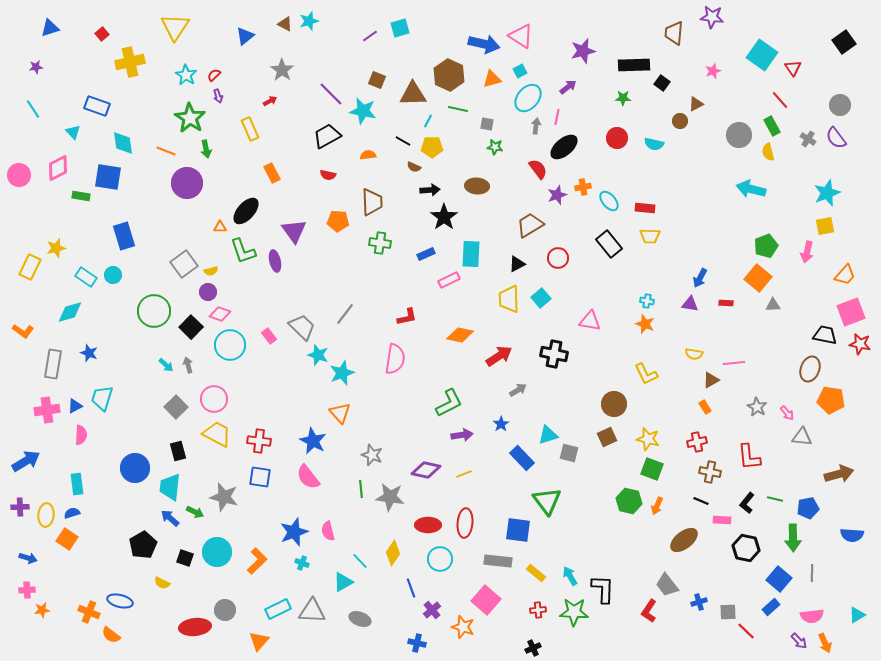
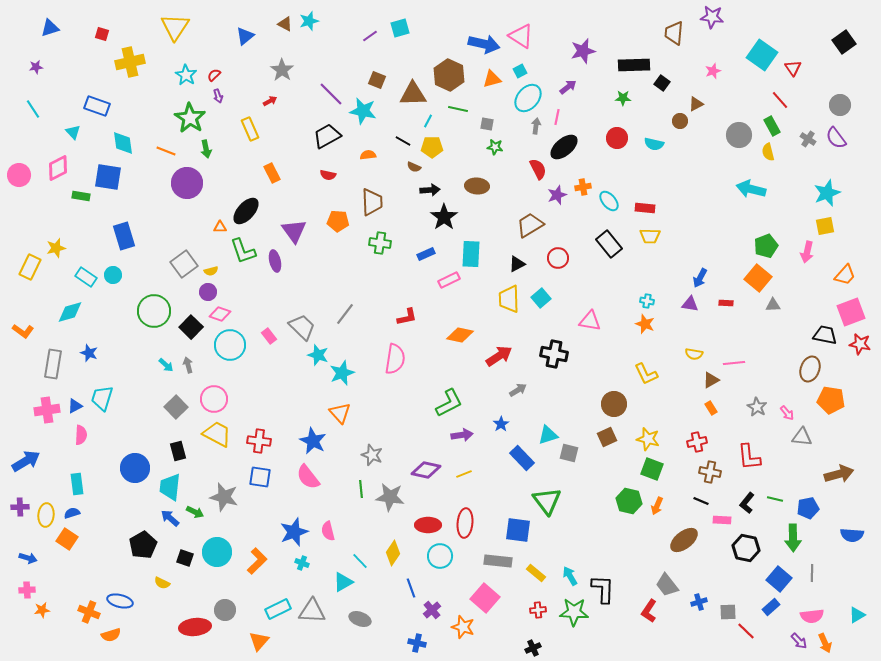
red square at (102, 34): rotated 32 degrees counterclockwise
red semicircle at (538, 169): rotated 10 degrees clockwise
orange rectangle at (705, 407): moved 6 px right, 1 px down
cyan circle at (440, 559): moved 3 px up
pink square at (486, 600): moved 1 px left, 2 px up
orange semicircle at (111, 635): rotated 54 degrees counterclockwise
